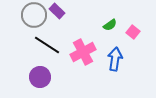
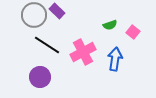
green semicircle: rotated 16 degrees clockwise
